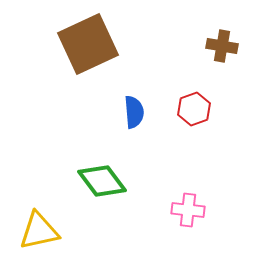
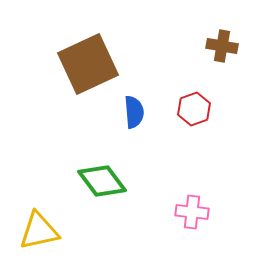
brown square: moved 20 px down
pink cross: moved 4 px right, 2 px down
